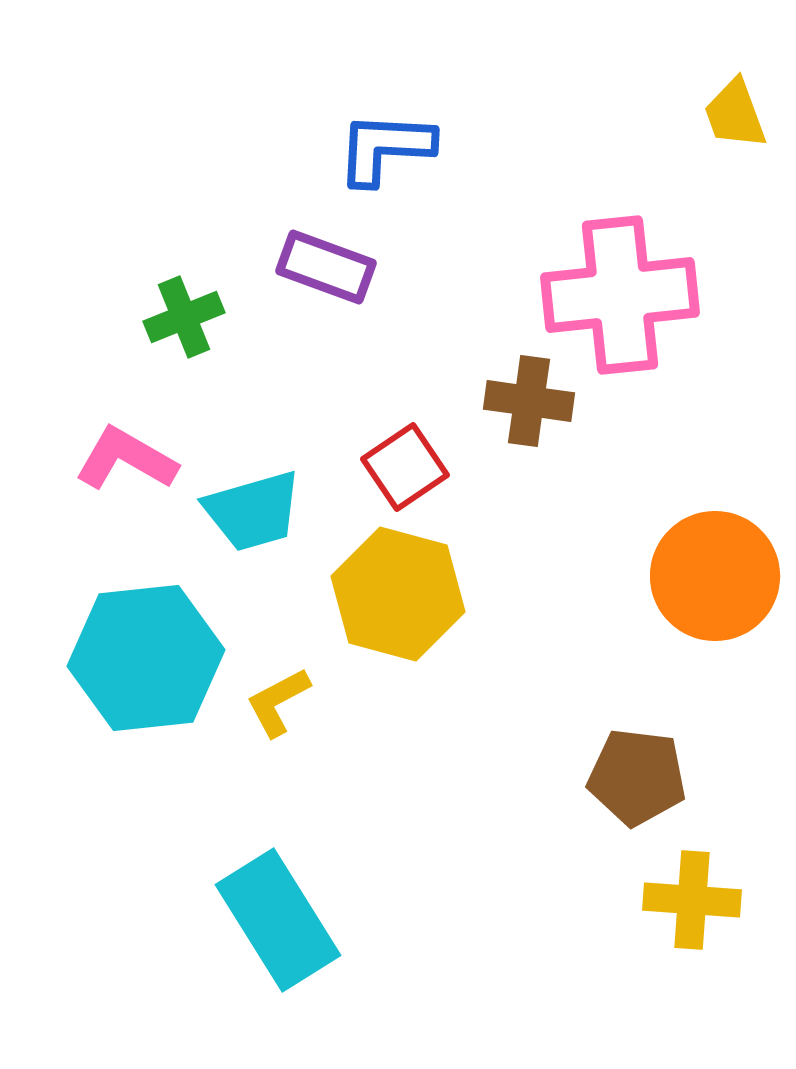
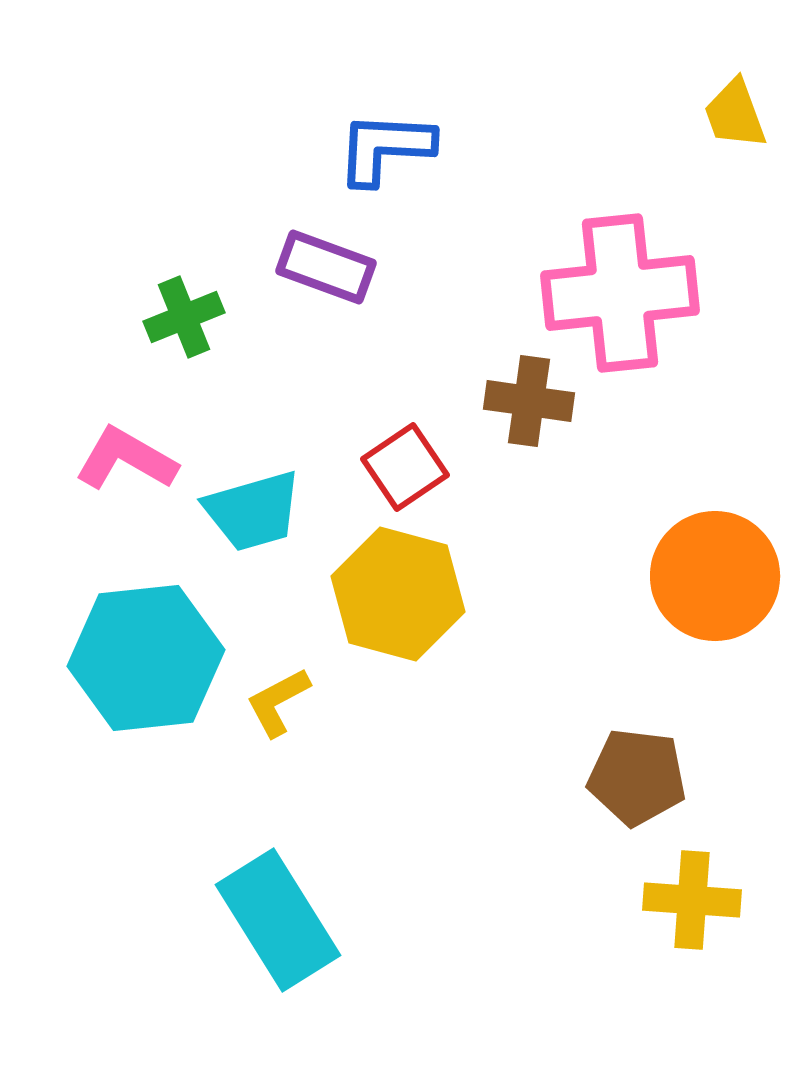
pink cross: moved 2 px up
